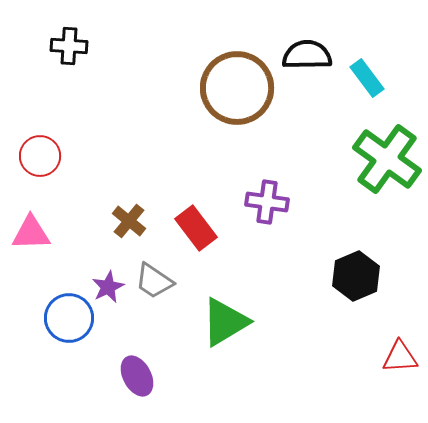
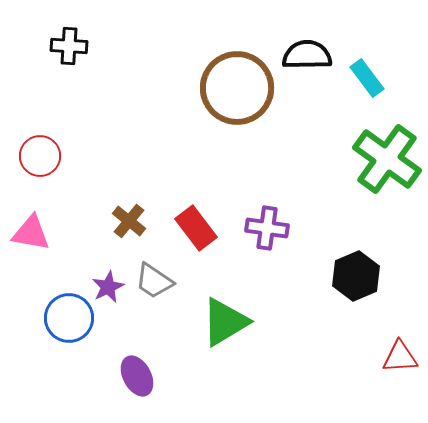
purple cross: moved 26 px down
pink triangle: rotated 12 degrees clockwise
